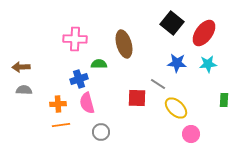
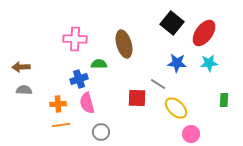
cyan star: moved 1 px right, 1 px up
